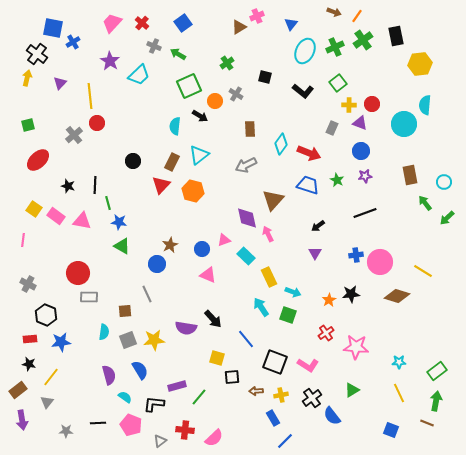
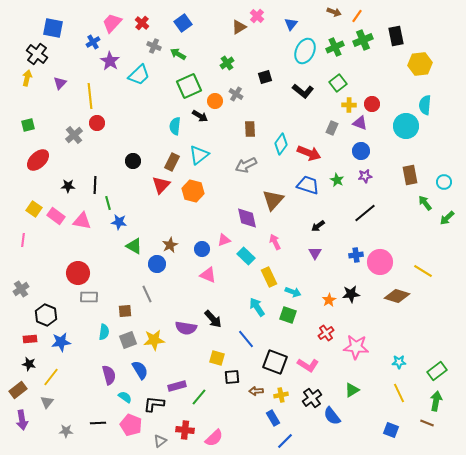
pink cross at (257, 16): rotated 24 degrees counterclockwise
green cross at (363, 40): rotated 12 degrees clockwise
blue cross at (73, 42): moved 20 px right
black square at (265, 77): rotated 32 degrees counterclockwise
cyan circle at (404, 124): moved 2 px right, 2 px down
black star at (68, 186): rotated 16 degrees counterclockwise
black line at (365, 213): rotated 20 degrees counterclockwise
pink arrow at (268, 234): moved 7 px right, 8 px down
green triangle at (122, 246): moved 12 px right
gray cross at (28, 284): moved 7 px left, 5 px down; rotated 28 degrees clockwise
cyan arrow at (261, 307): moved 4 px left
